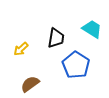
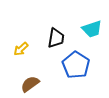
cyan trapezoid: rotated 130 degrees clockwise
